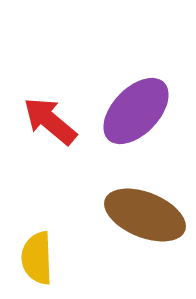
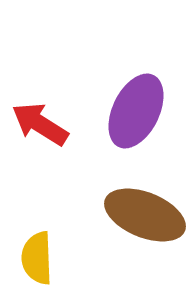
purple ellipse: rotated 18 degrees counterclockwise
red arrow: moved 10 px left, 3 px down; rotated 8 degrees counterclockwise
